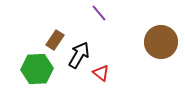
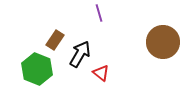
purple line: rotated 24 degrees clockwise
brown circle: moved 2 px right
black arrow: moved 1 px right, 1 px up
green hexagon: rotated 24 degrees clockwise
